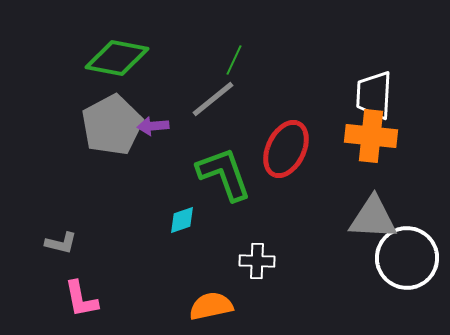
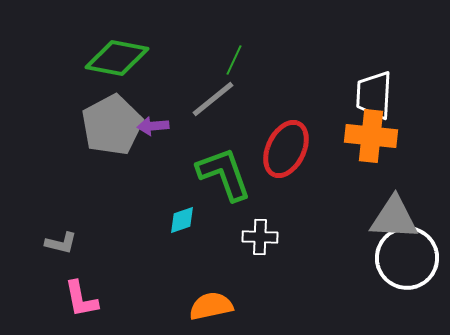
gray triangle: moved 21 px right
white cross: moved 3 px right, 24 px up
